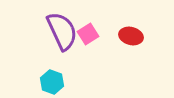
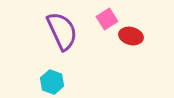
pink square: moved 19 px right, 15 px up
